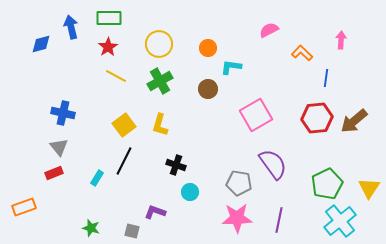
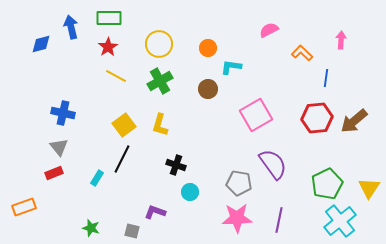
black line: moved 2 px left, 2 px up
